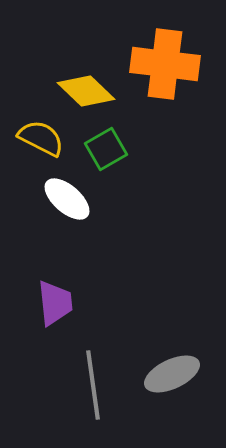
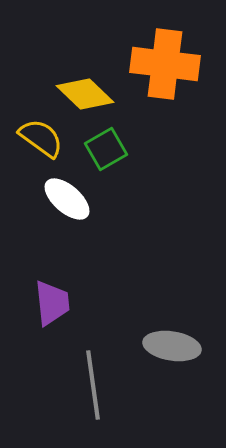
yellow diamond: moved 1 px left, 3 px down
yellow semicircle: rotated 9 degrees clockwise
purple trapezoid: moved 3 px left
gray ellipse: moved 28 px up; rotated 34 degrees clockwise
